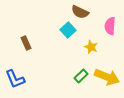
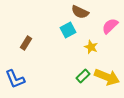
pink semicircle: rotated 42 degrees clockwise
cyan square: rotated 14 degrees clockwise
brown rectangle: rotated 56 degrees clockwise
green rectangle: moved 2 px right
